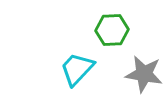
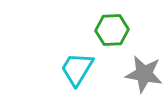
cyan trapezoid: rotated 12 degrees counterclockwise
